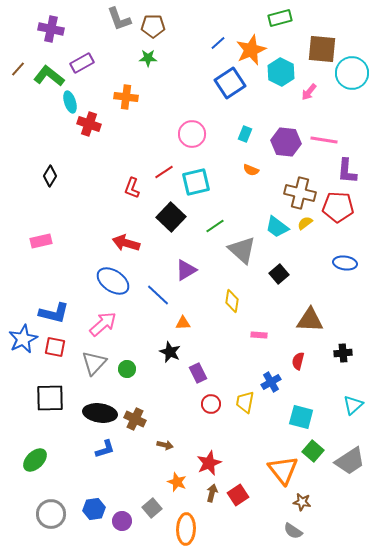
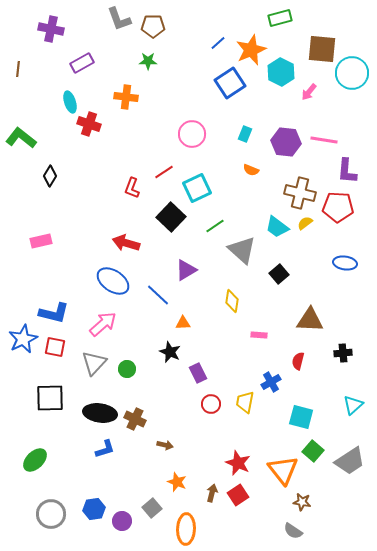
green star at (148, 58): moved 3 px down
brown line at (18, 69): rotated 35 degrees counterclockwise
green L-shape at (49, 76): moved 28 px left, 62 px down
cyan square at (196, 182): moved 1 px right, 6 px down; rotated 12 degrees counterclockwise
red star at (209, 463): moved 29 px right; rotated 25 degrees counterclockwise
